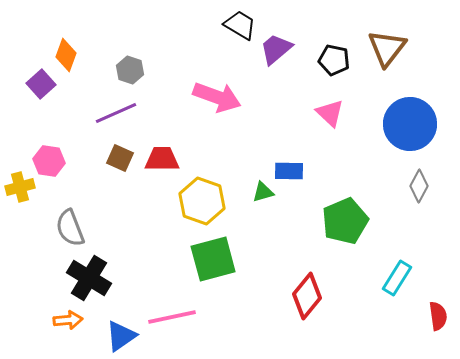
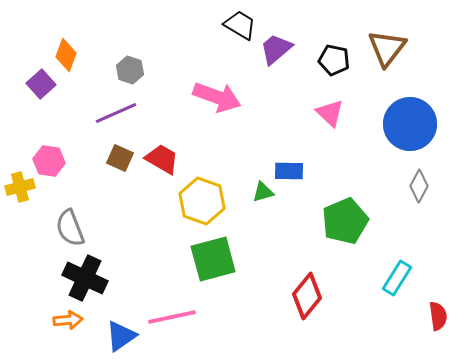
red trapezoid: rotated 30 degrees clockwise
black cross: moved 4 px left; rotated 6 degrees counterclockwise
